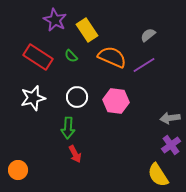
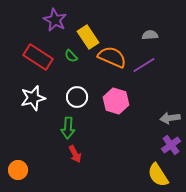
yellow rectangle: moved 1 px right, 7 px down
gray semicircle: moved 2 px right; rotated 35 degrees clockwise
pink hexagon: rotated 10 degrees clockwise
